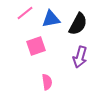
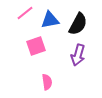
blue triangle: moved 1 px left, 1 px down
purple arrow: moved 2 px left, 2 px up
